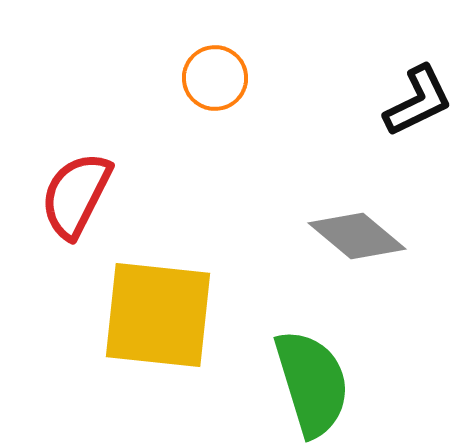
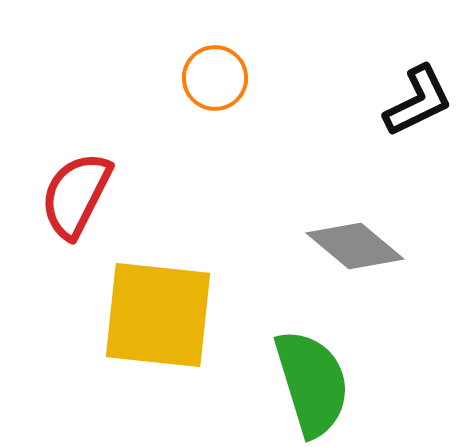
gray diamond: moved 2 px left, 10 px down
